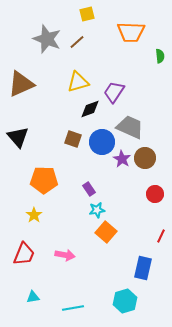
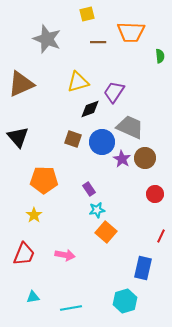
brown line: moved 21 px right; rotated 42 degrees clockwise
cyan line: moved 2 px left
